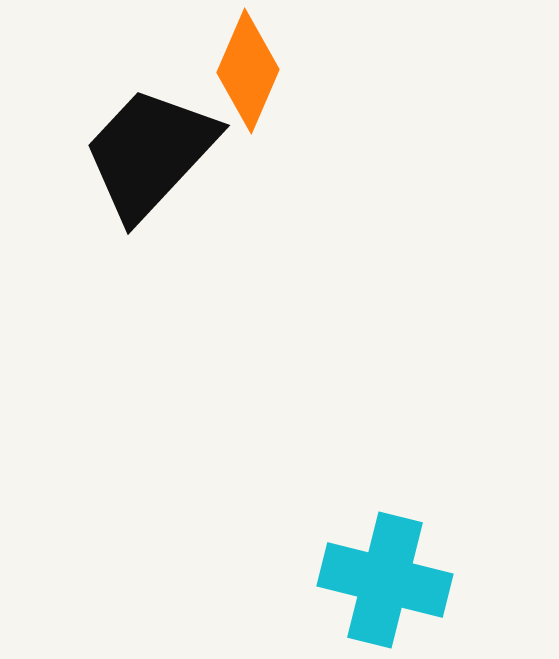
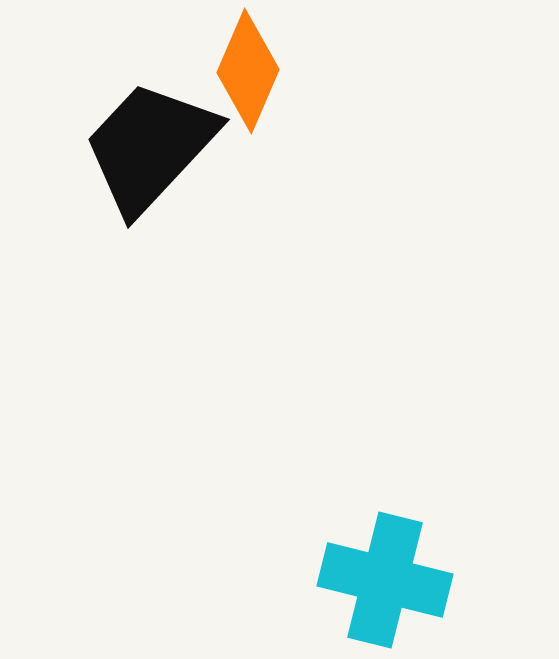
black trapezoid: moved 6 px up
